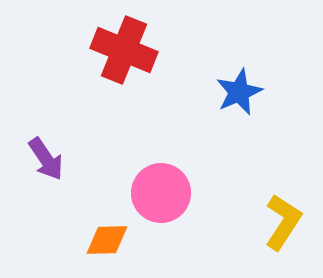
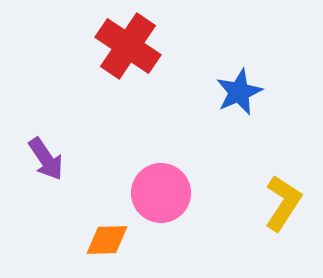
red cross: moved 4 px right, 4 px up; rotated 12 degrees clockwise
yellow L-shape: moved 19 px up
